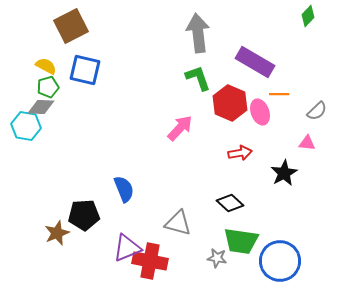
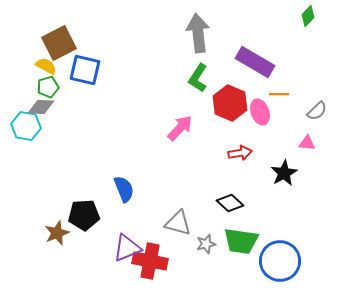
brown square: moved 12 px left, 17 px down
green L-shape: rotated 128 degrees counterclockwise
gray star: moved 11 px left, 14 px up; rotated 24 degrees counterclockwise
